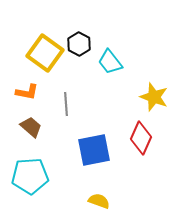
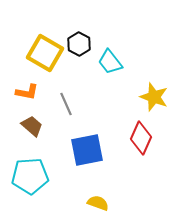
yellow square: rotated 6 degrees counterclockwise
gray line: rotated 20 degrees counterclockwise
brown trapezoid: moved 1 px right, 1 px up
blue square: moved 7 px left
yellow semicircle: moved 1 px left, 2 px down
